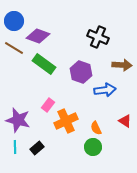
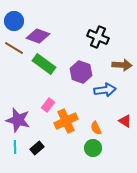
green circle: moved 1 px down
